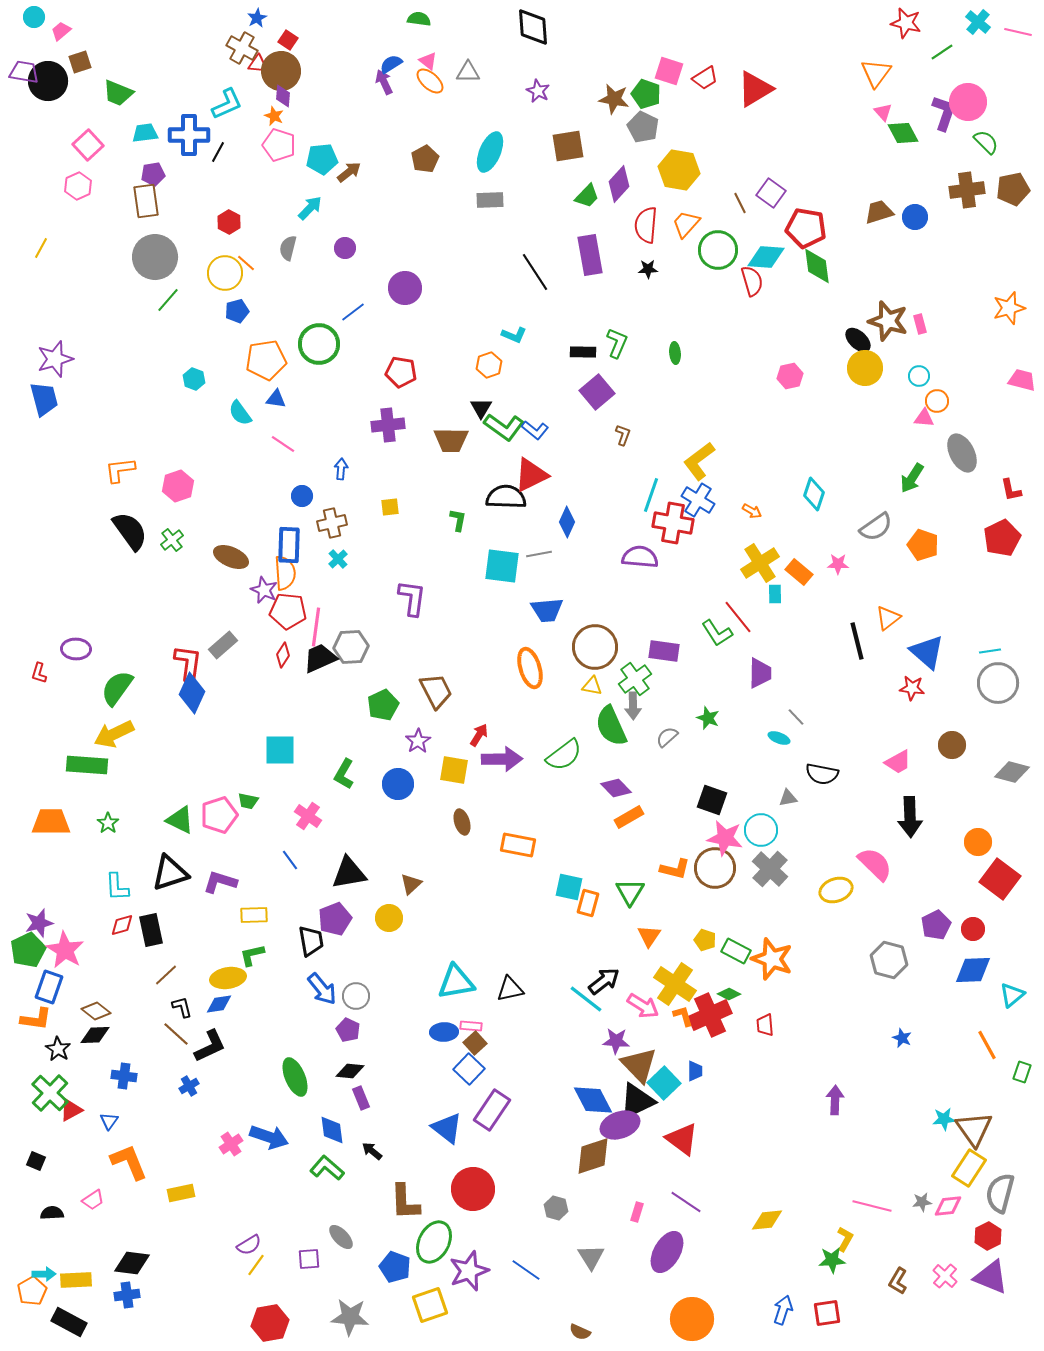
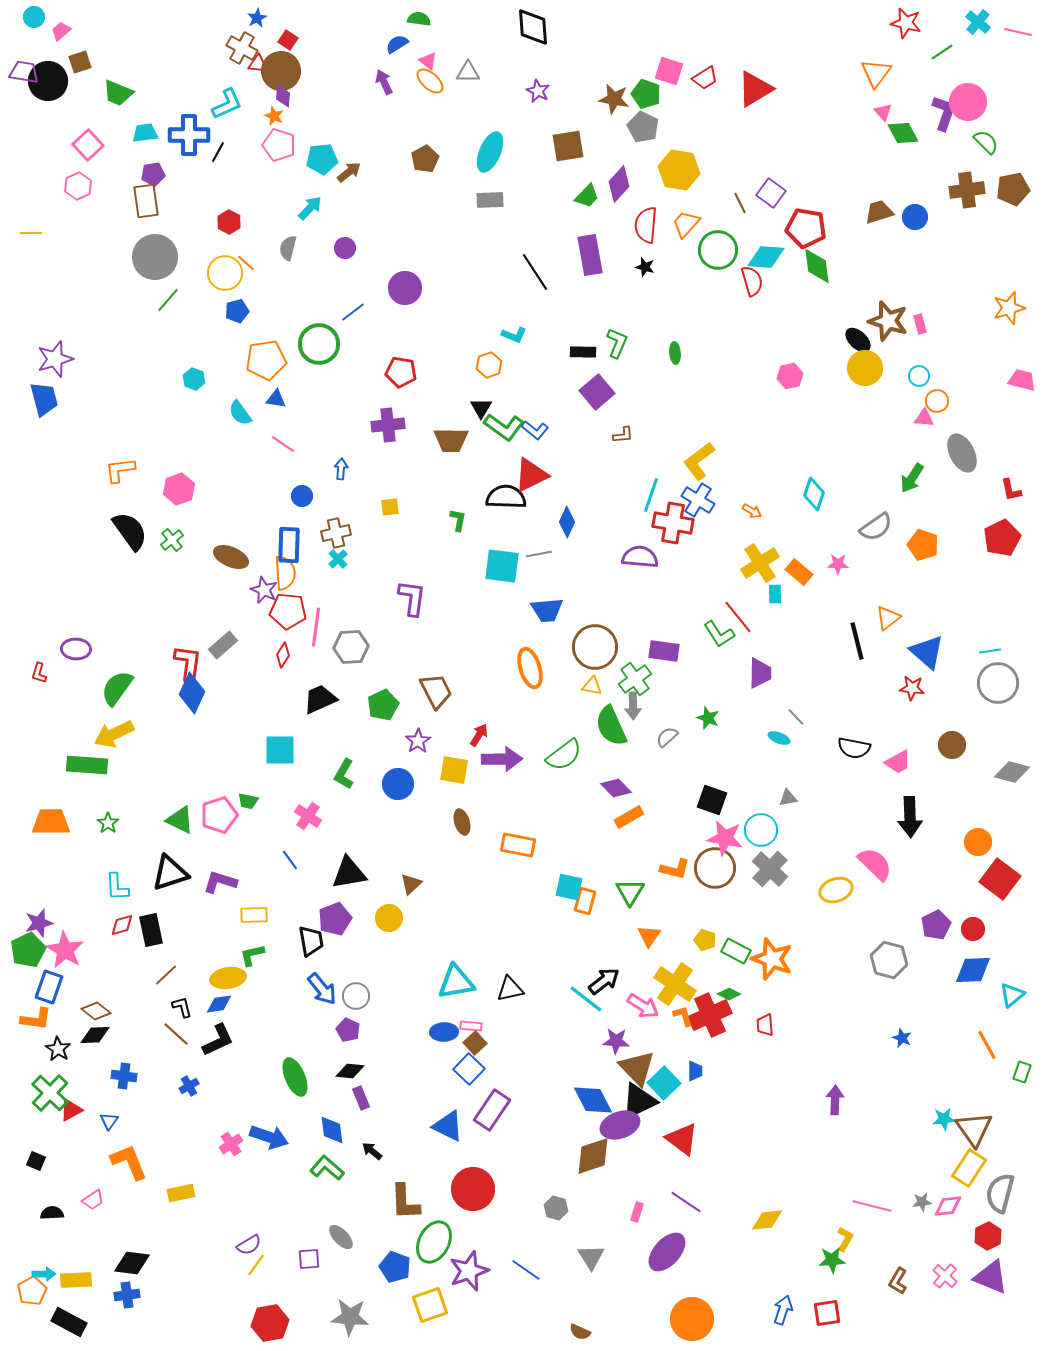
blue semicircle at (391, 64): moved 6 px right, 20 px up
yellow line at (41, 248): moved 10 px left, 15 px up; rotated 60 degrees clockwise
black star at (648, 269): moved 3 px left, 2 px up; rotated 18 degrees clockwise
brown L-shape at (623, 435): rotated 65 degrees clockwise
pink hexagon at (178, 486): moved 1 px right, 3 px down
brown cross at (332, 523): moved 4 px right, 10 px down
green L-shape at (717, 633): moved 2 px right, 1 px down
black trapezoid at (320, 658): moved 41 px down
black semicircle at (822, 774): moved 32 px right, 26 px up
orange rectangle at (588, 903): moved 3 px left, 2 px up
black L-shape at (210, 1046): moved 8 px right, 6 px up
brown triangle at (639, 1065): moved 2 px left, 3 px down
black triangle at (637, 1101): moved 2 px right
blue triangle at (447, 1128): moved 1 px right, 2 px up; rotated 12 degrees counterclockwise
purple ellipse at (667, 1252): rotated 12 degrees clockwise
